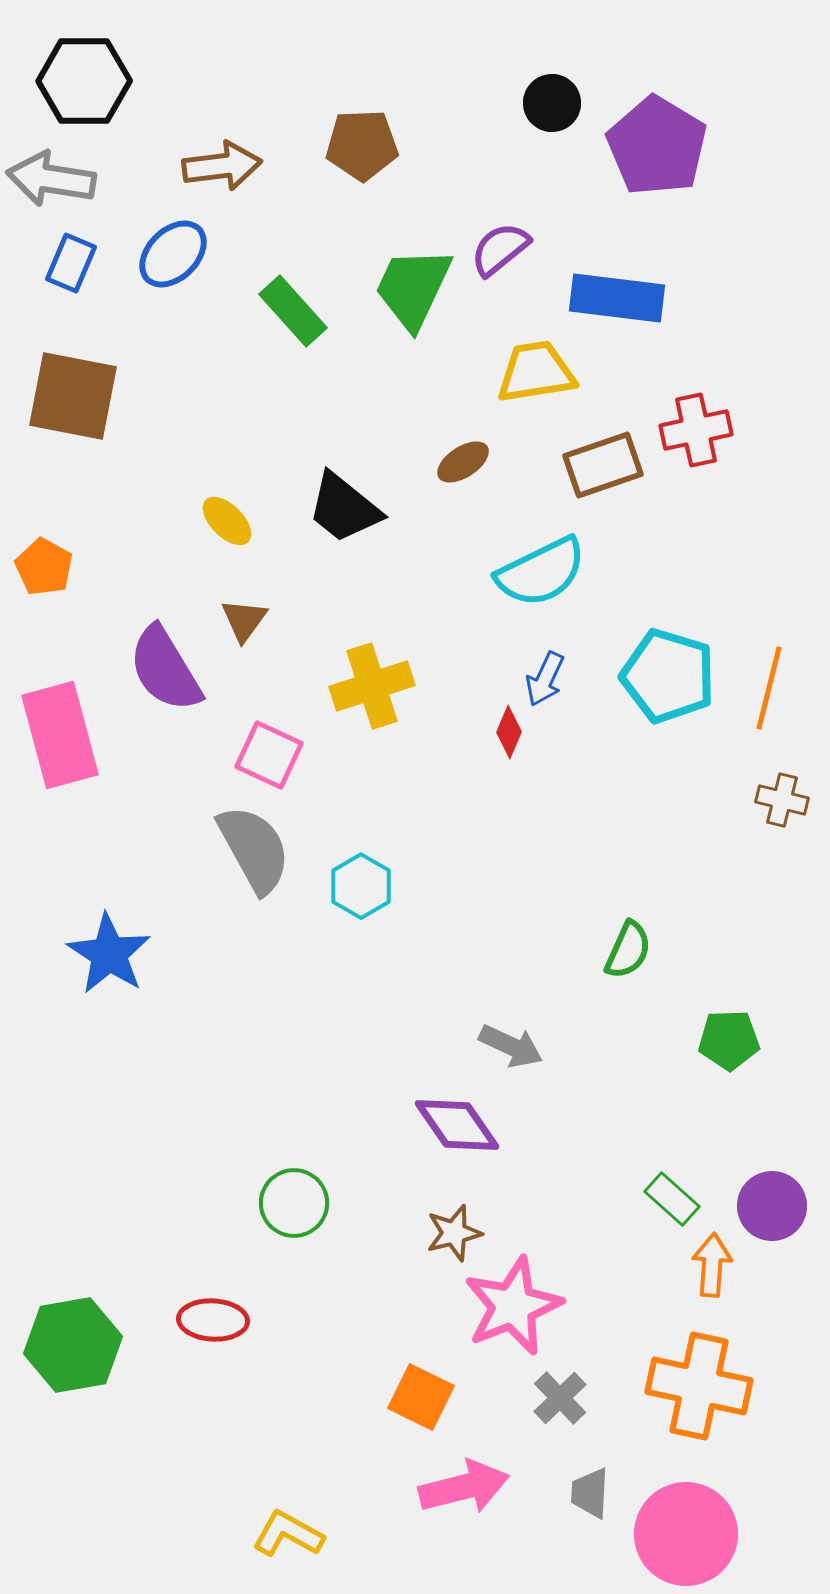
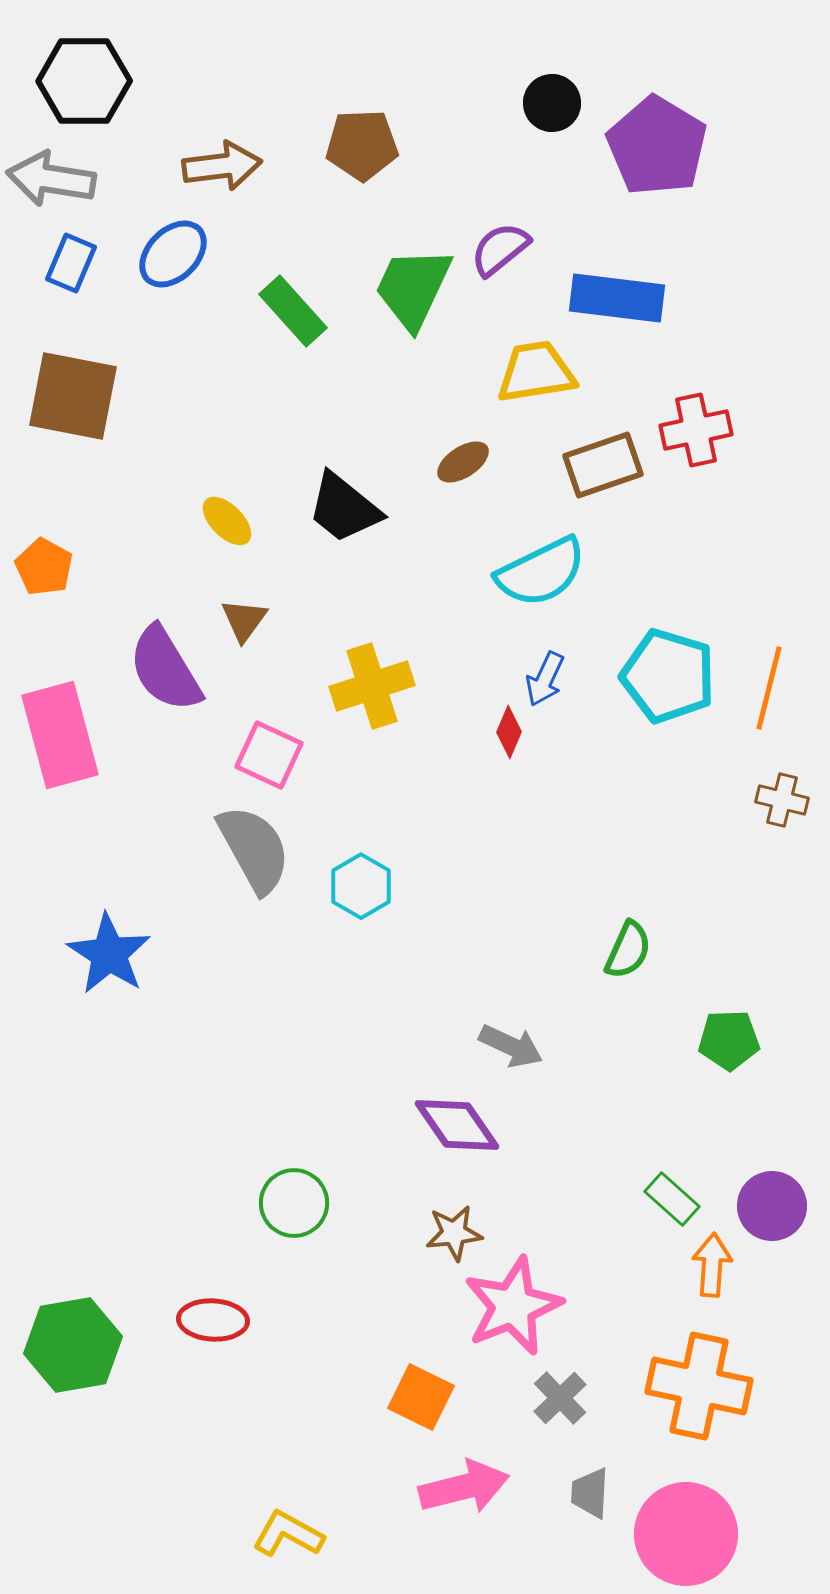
brown star at (454, 1233): rotated 8 degrees clockwise
